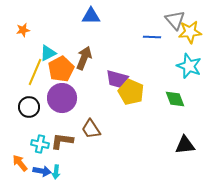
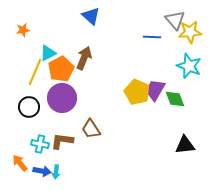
blue triangle: rotated 42 degrees clockwise
purple trapezoid: moved 38 px right, 11 px down; rotated 105 degrees clockwise
yellow pentagon: moved 6 px right
